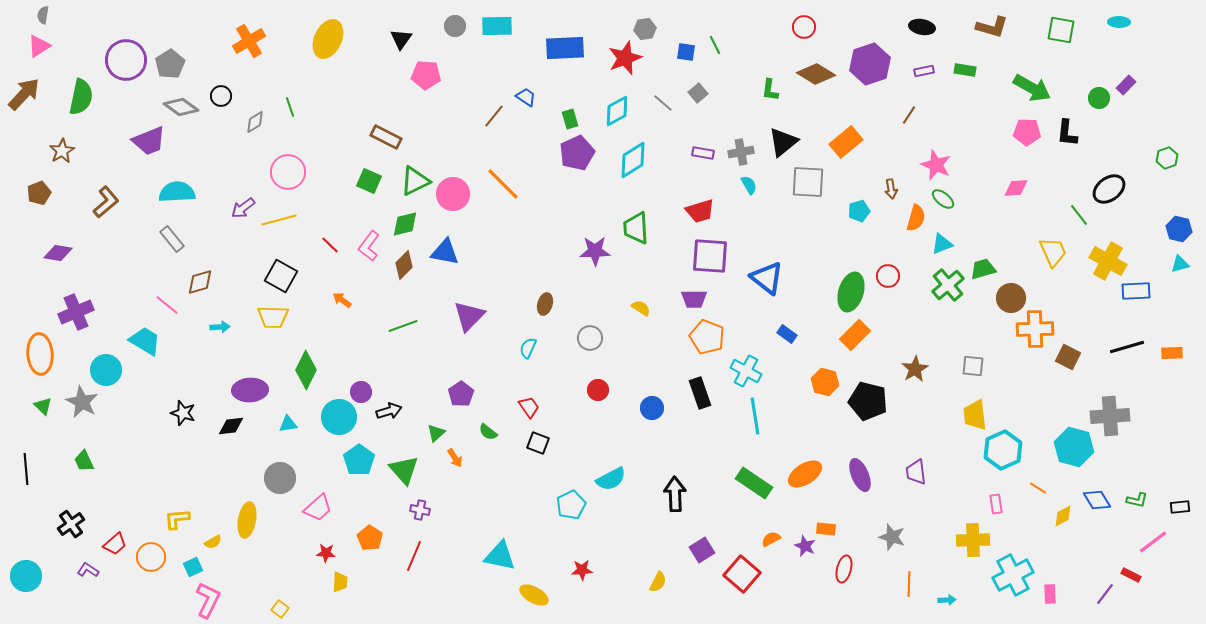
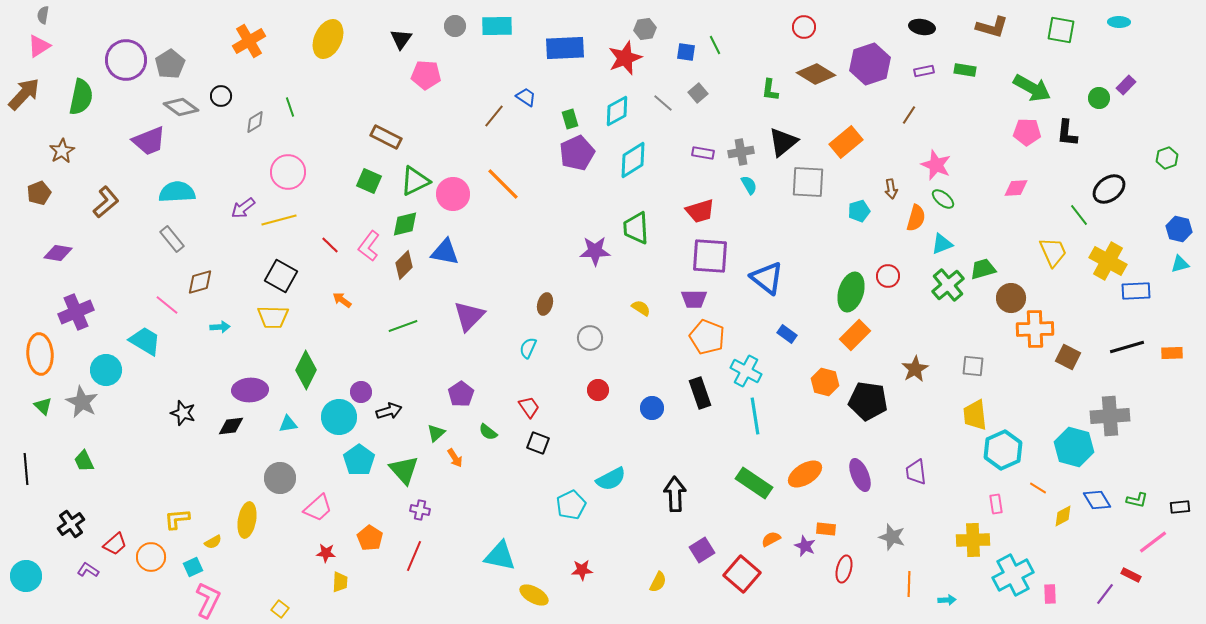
black pentagon at (868, 401): rotated 6 degrees counterclockwise
